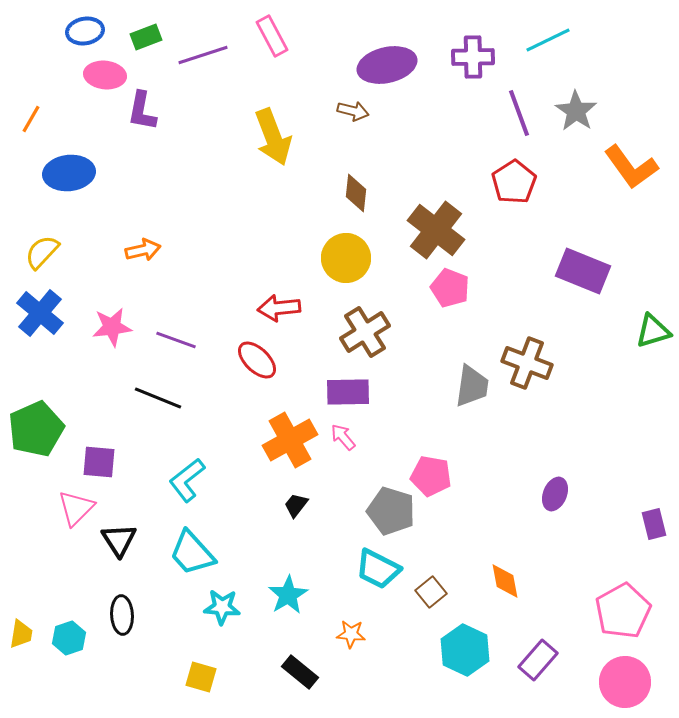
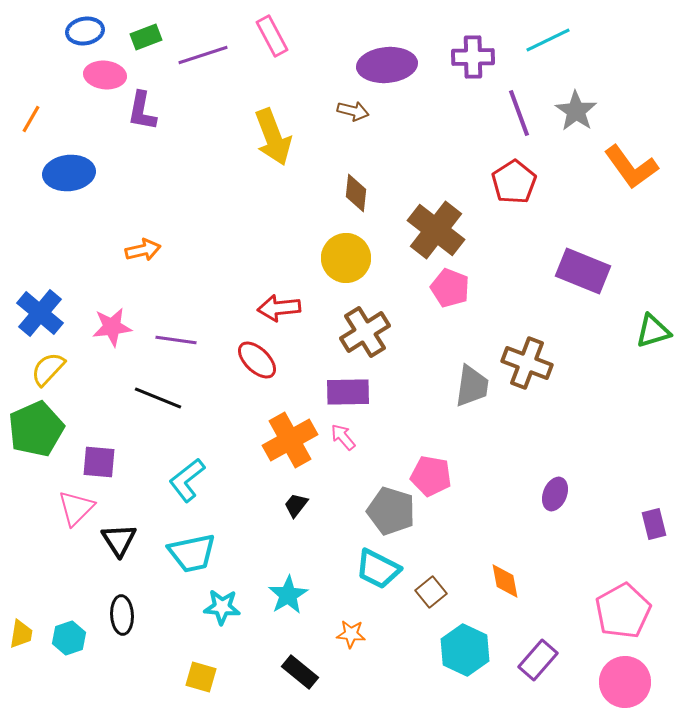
purple ellipse at (387, 65): rotated 8 degrees clockwise
yellow semicircle at (42, 252): moved 6 px right, 117 px down
purple line at (176, 340): rotated 12 degrees counterclockwise
cyan trapezoid at (192, 553): rotated 60 degrees counterclockwise
